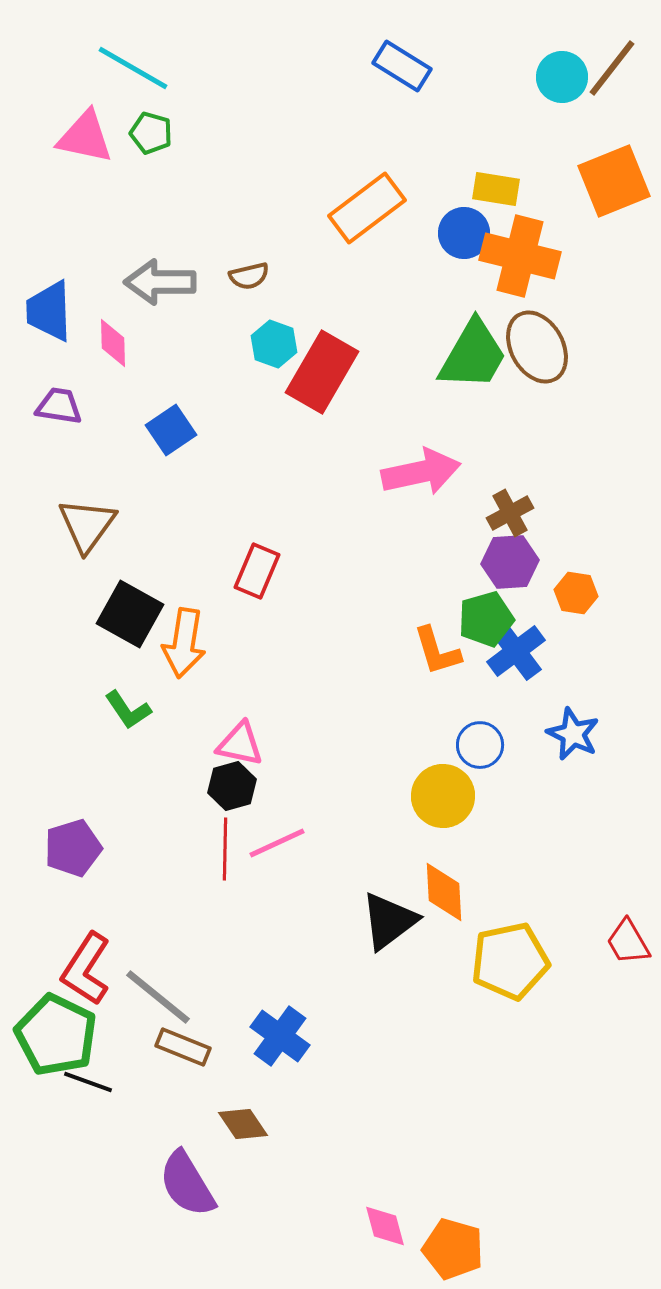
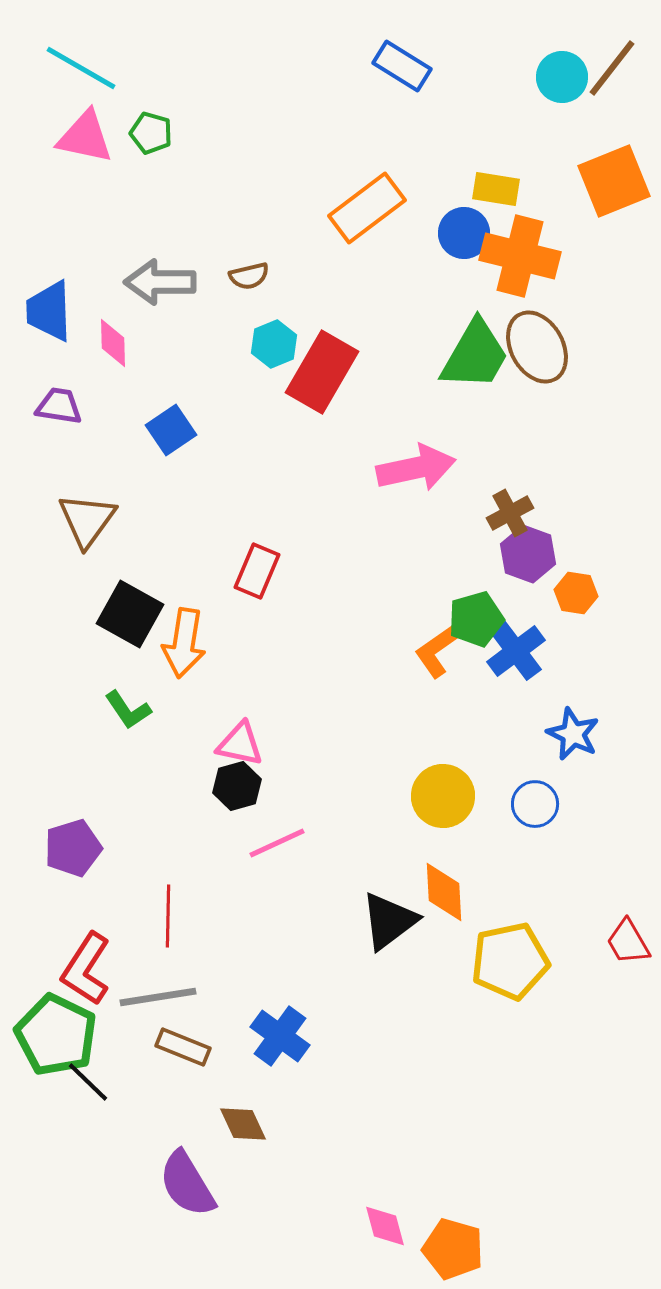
cyan line at (133, 68): moved 52 px left
cyan hexagon at (274, 344): rotated 18 degrees clockwise
green trapezoid at (473, 355): moved 2 px right
pink arrow at (421, 472): moved 5 px left, 4 px up
brown triangle at (87, 525): moved 5 px up
purple hexagon at (510, 562): moved 18 px right, 8 px up; rotated 24 degrees clockwise
green pentagon at (486, 619): moved 10 px left
orange L-shape at (437, 651): rotated 72 degrees clockwise
blue circle at (480, 745): moved 55 px right, 59 px down
black hexagon at (232, 786): moved 5 px right
red line at (225, 849): moved 57 px left, 67 px down
gray line at (158, 997): rotated 48 degrees counterclockwise
black line at (88, 1082): rotated 24 degrees clockwise
brown diamond at (243, 1124): rotated 9 degrees clockwise
